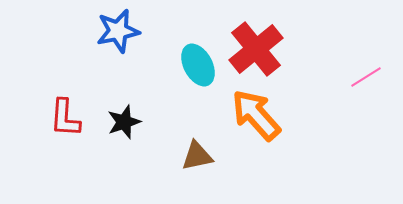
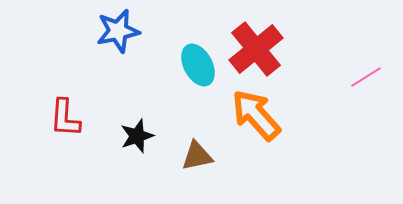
black star: moved 13 px right, 14 px down
